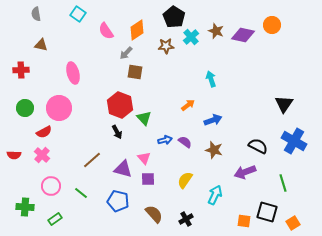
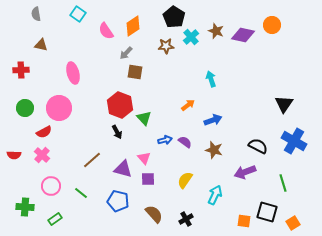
orange diamond at (137, 30): moved 4 px left, 4 px up
